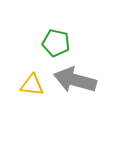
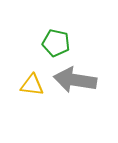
gray arrow: rotated 6 degrees counterclockwise
